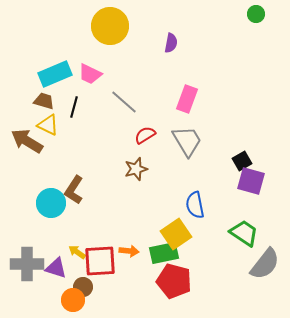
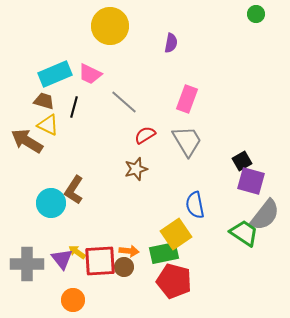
gray semicircle: moved 49 px up
purple triangle: moved 6 px right, 9 px up; rotated 35 degrees clockwise
brown circle: moved 41 px right, 20 px up
